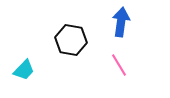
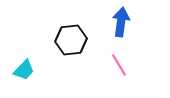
black hexagon: rotated 16 degrees counterclockwise
